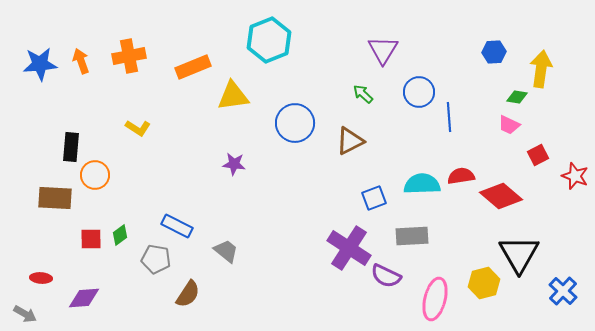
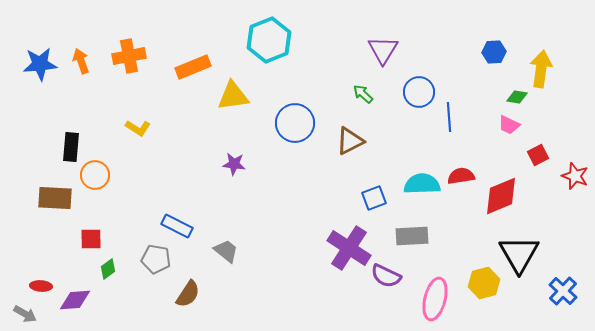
red diamond at (501, 196): rotated 63 degrees counterclockwise
green diamond at (120, 235): moved 12 px left, 34 px down
red ellipse at (41, 278): moved 8 px down
purple diamond at (84, 298): moved 9 px left, 2 px down
